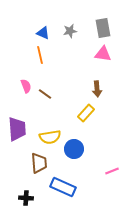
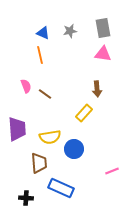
yellow rectangle: moved 2 px left
blue rectangle: moved 2 px left, 1 px down
